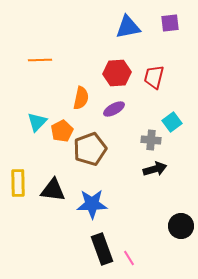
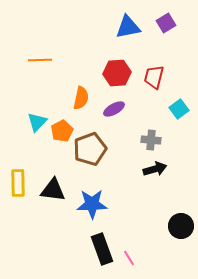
purple square: moved 4 px left; rotated 24 degrees counterclockwise
cyan square: moved 7 px right, 13 px up
